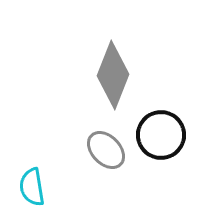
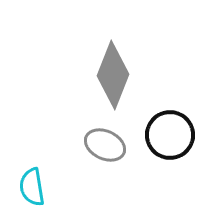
black circle: moved 9 px right
gray ellipse: moved 1 px left, 5 px up; rotated 21 degrees counterclockwise
